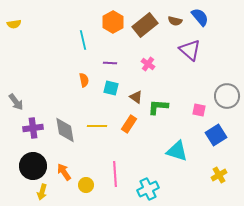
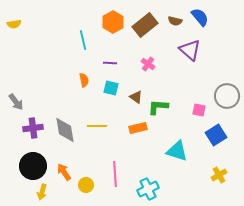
orange rectangle: moved 9 px right, 4 px down; rotated 42 degrees clockwise
